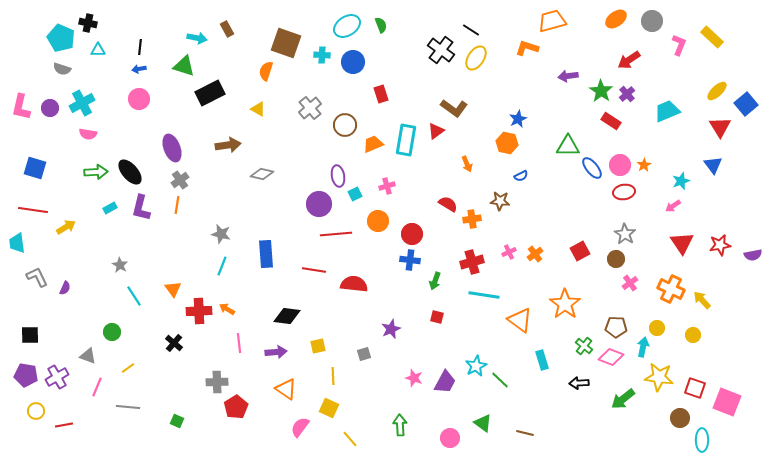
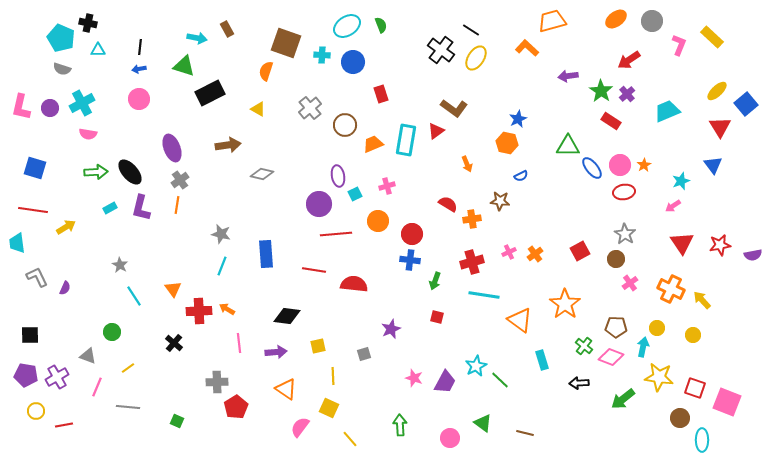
orange L-shape at (527, 48): rotated 25 degrees clockwise
